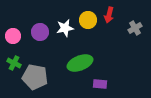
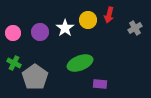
white star: rotated 24 degrees counterclockwise
pink circle: moved 3 px up
gray pentagon: rotated 25 degrees clockwise
